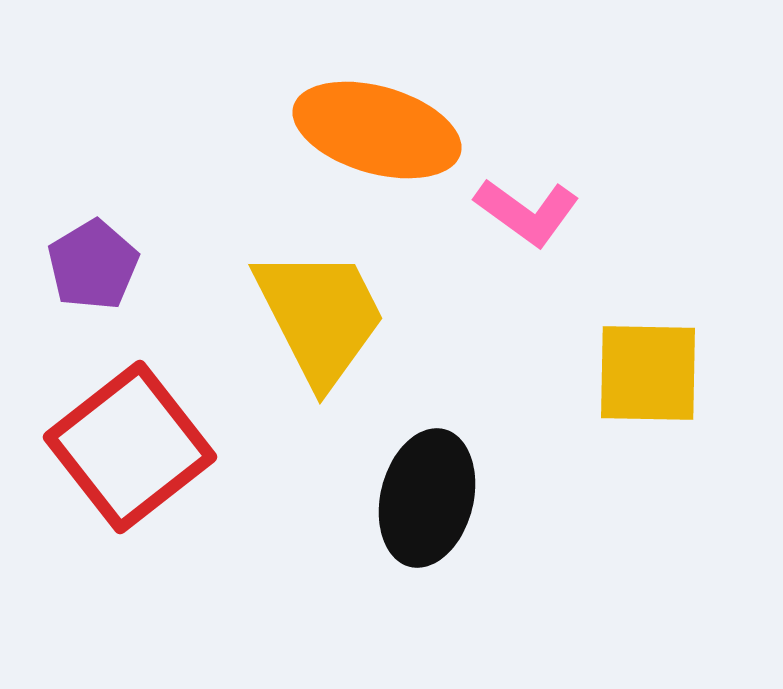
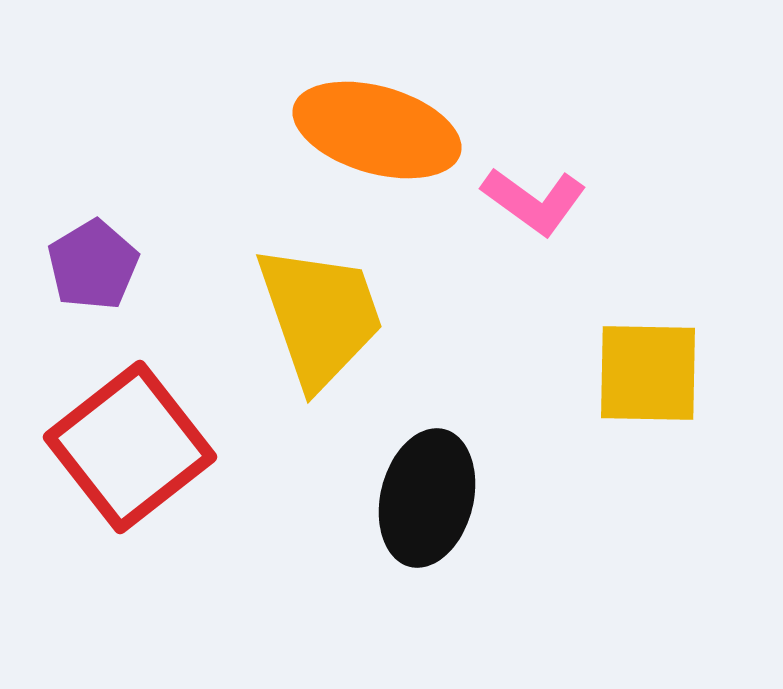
pink L-shape: moved 7 px right, 11 px up
yellow trapezoid: rotated 8 degrees clockwise
